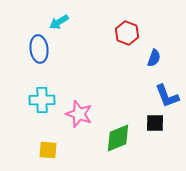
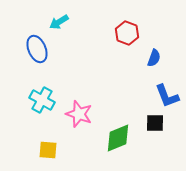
blue ellipse: moved 2 px left; rotated 16 degrees counterclockwise
cyan cross: rotated 30 degrees clockwise
